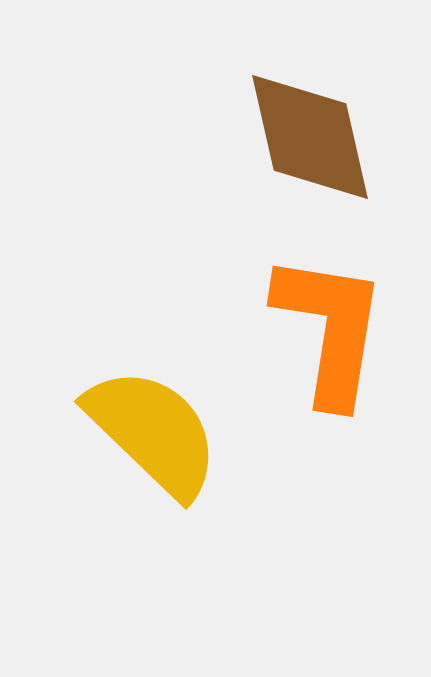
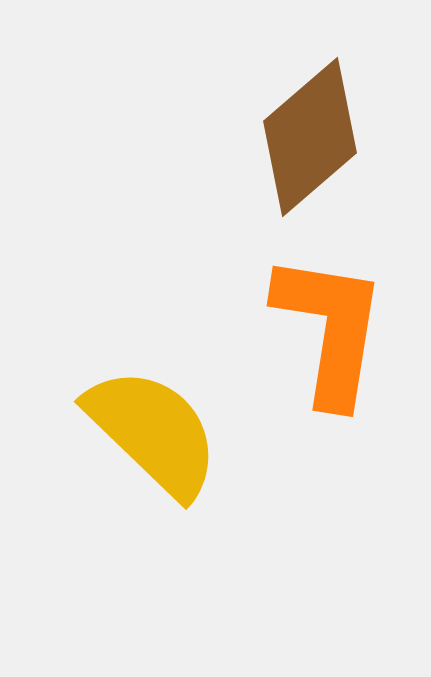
brown diamond: rotated 62 degrees clockwise
